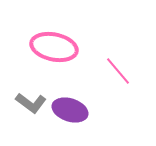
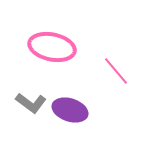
pink ellipse: moved 2 px left
pink line: moved 2 px left
